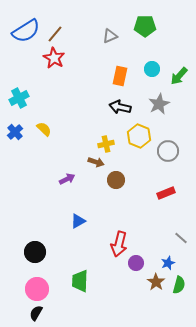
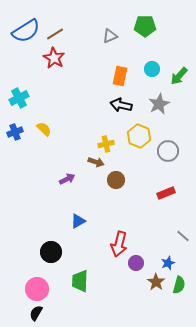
brown line: rotated 18 degrees clockwise
black arrow: moved 1 px right, 2 px up
blue cross: rotated 21 degrees clockwise
gray line: moved 2 px right, 2 px up
black circle: moved 16 px right
